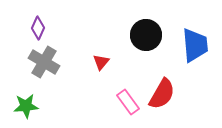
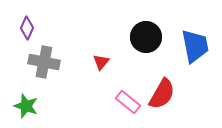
purple diamond: moved 11 px left
black circle: moved 2 px down
blue trapezoid: moved 1 px down; rotated 6 degrees counterclockwise
gray cross: rotated 20 degrees counterclockwise
pink rectangle: rotated 15 degrees counterclockwise
green star: rotated 25 degrees clockwise
